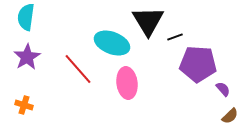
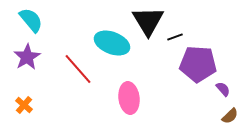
cyan semicircle: moved 5 px right, 3 px down; rotated 132 degrees clockwise
pink ellipse: moved 2 px right, 15 px down
orange cross: rotated 24 degrees clockwise
